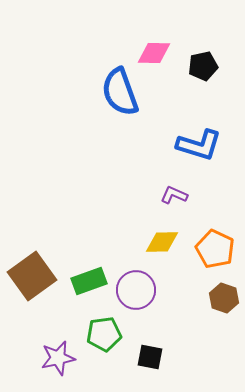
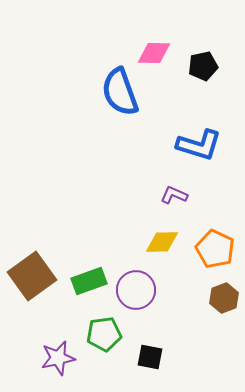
brown hexagon: rotated 20 degrees clockwise
